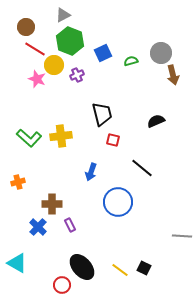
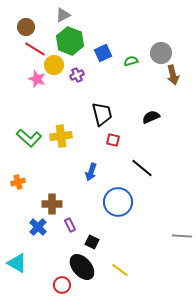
black semicircle: moved 5 px left, 4 px up
black square: moved 52 px left, 26 px up
